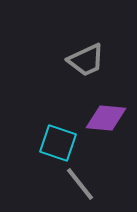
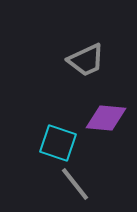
gray line: moved 5 px left
